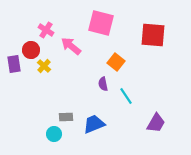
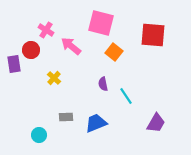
orange square: moved 2 px left, 10 px up
yellow cross: moved 10 px right, 12 px down
blue trapezoid: moved 2 px right, 1 px up
cyan circle: moved 15 px left, 1 px down
